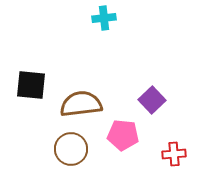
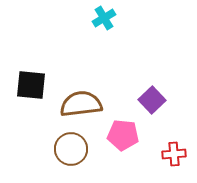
cyan cross: rotated 25 degrees counterclockwise
